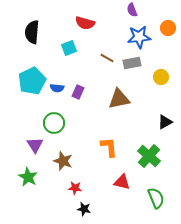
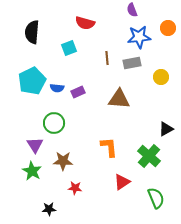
brown line: rotated 56 degrees clockwise
purple rectangle: rotated 40 degrees clockwise
brown triangle: rotated 15 degrees clockwise
black triangle: moved 1 px right, 7 px down
brown star: rotated 18 degrees counterclockwise
green star: moved 4 px right, 6 px up
red triangle: rotated 48 degrees counterclockwise
black star: moved 35 px left; rotated 16 degrees counterclockwise
